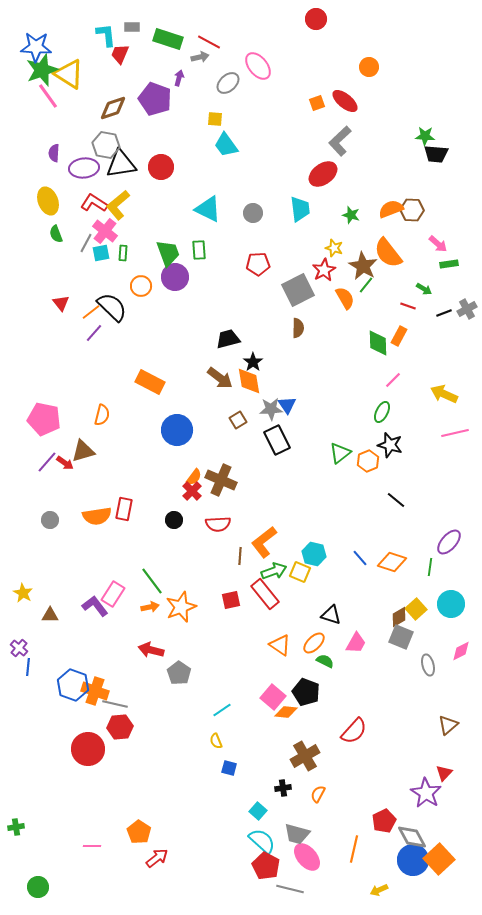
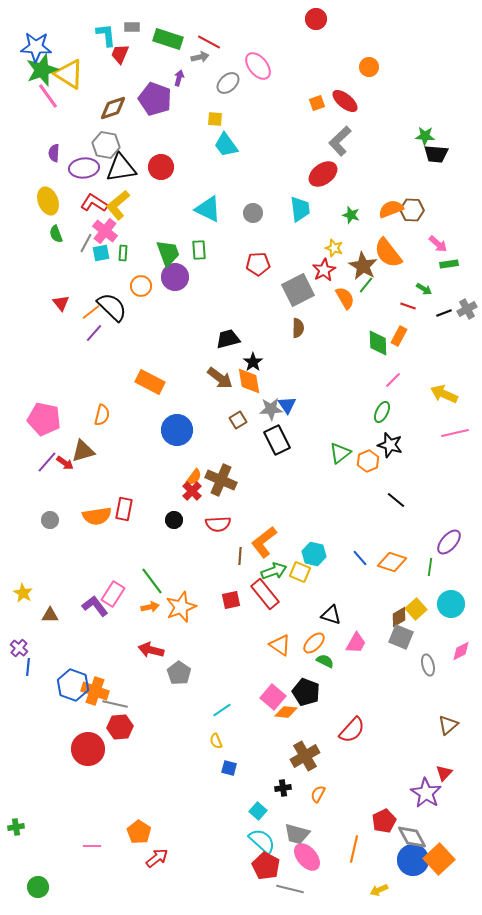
black triangle at (121, 164): moved 4 px down
red semicircle at (354, 731): moved 2 px left, 1 px up
